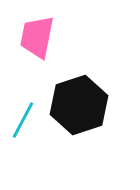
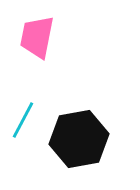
black hexagon: moved 34 px down; rotated 8 degrees clockwise
